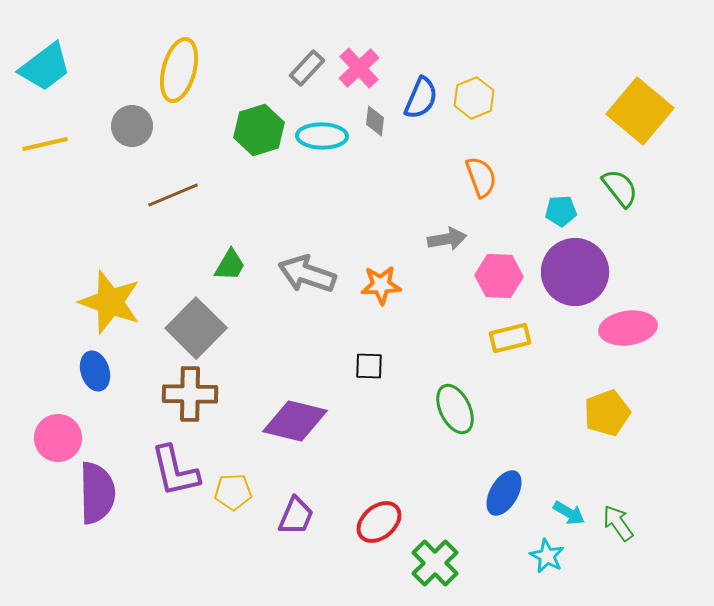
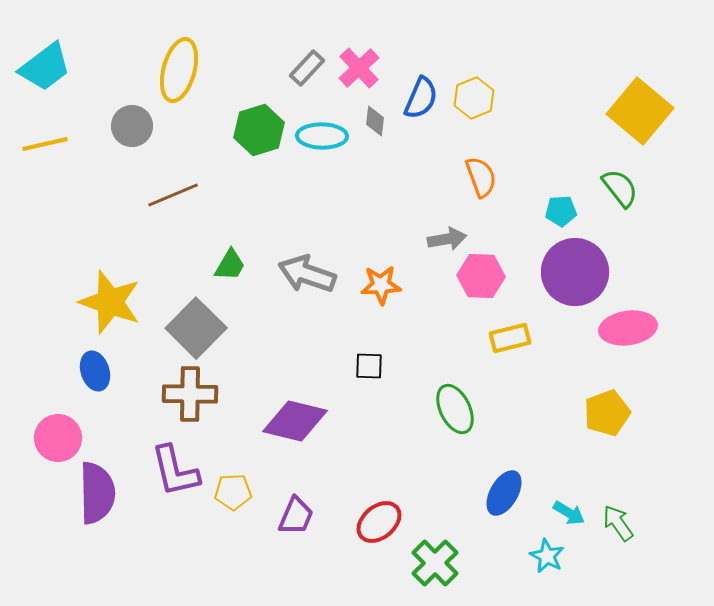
pink hexagon at (499, 276): moved 18 px left
